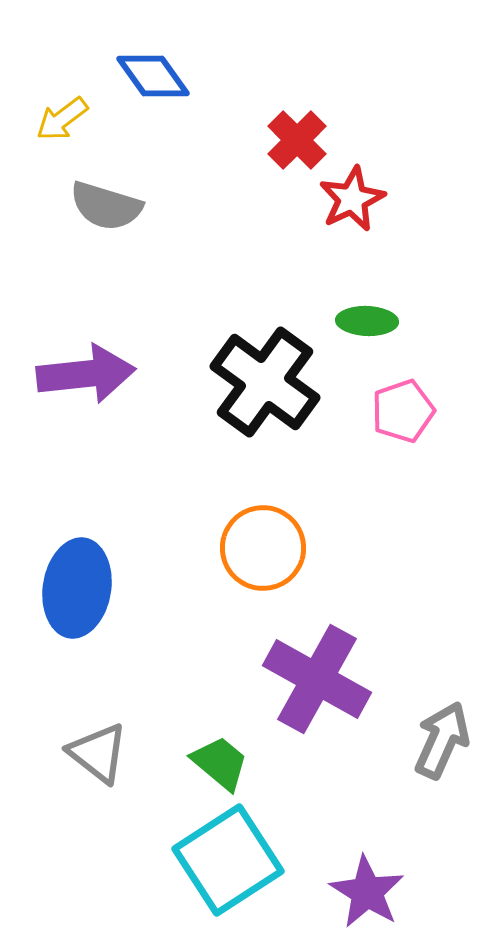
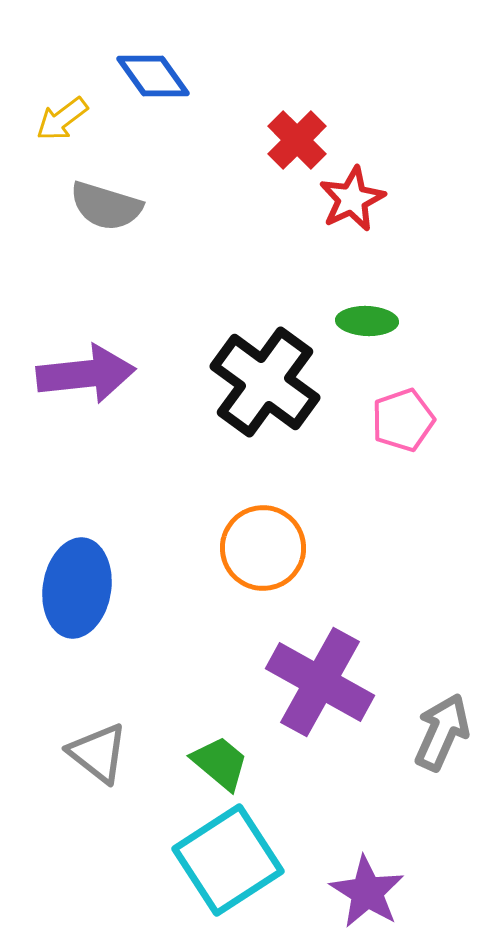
pink pentagon: moved 9 px down
purple cross: moved 3 px right, 3 px down
gray arrow: moved 8 px up
